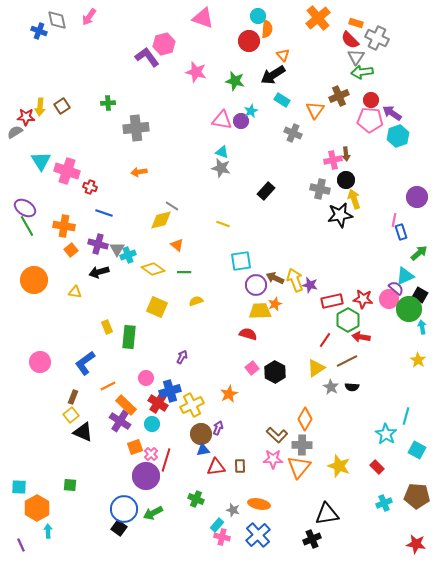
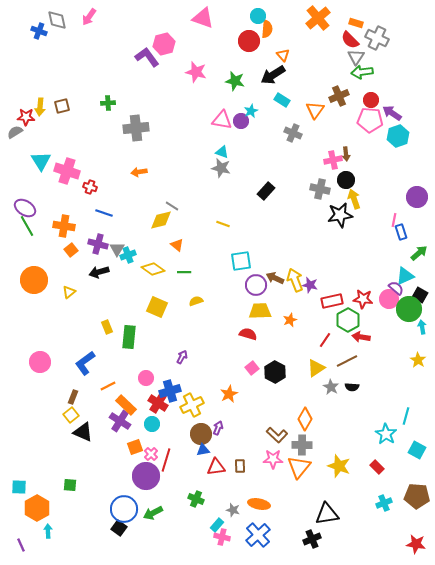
brown square at (62, 106): rotated 21 degrees clockwise
yellow triangle at (75, 292): moved 6 px left; rotated 48 degrees counterclockwise
orange star at (275, 304): moved 15 px right, 16 px down
